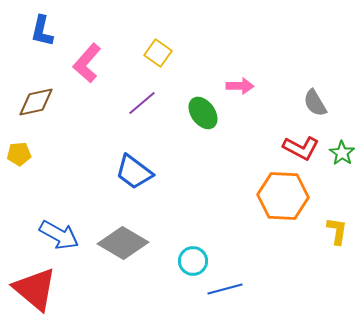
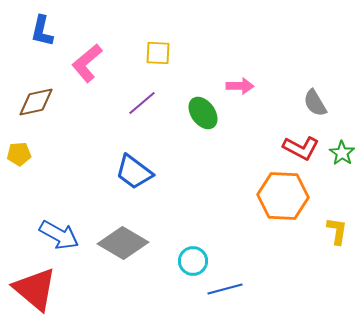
yellow square: rotated 32 degrees counterclockwise
pink L-shape: rotated 9 degrees clockwise
